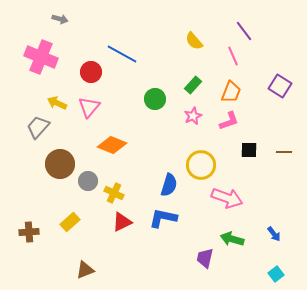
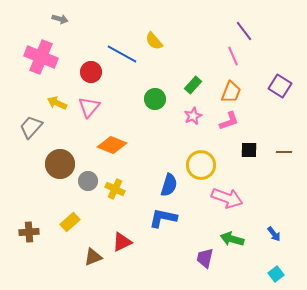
yellow semicircle: moved 40 px left
gray trapezoid: moved 7 px left
yellow cross: moved 1 px right, 4 px up
red triangle: moved 20 px down
brown triangle: moved 8 px right, 13 px up
